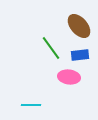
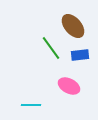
brown ellipse: moved 6 px left
pink ellipse: moved 9 px down; rotated 20 degrees clockwise
